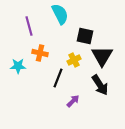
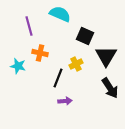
cyan semicircle: rotated 40 degrees counterclockwise
black square: rotated 12 degrees clockwise
black triangle: moved 4 px right
yellow cross: moved 2 px right, 4 px down
cyan star: rotated 14 degrees clockwise
black arrow: moved 10 px right, 3 px down
purple arrow: moved 8 px left; rotated 40 degrees clockwise
